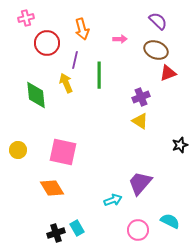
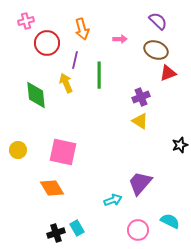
pink cross: moved 3 px down
